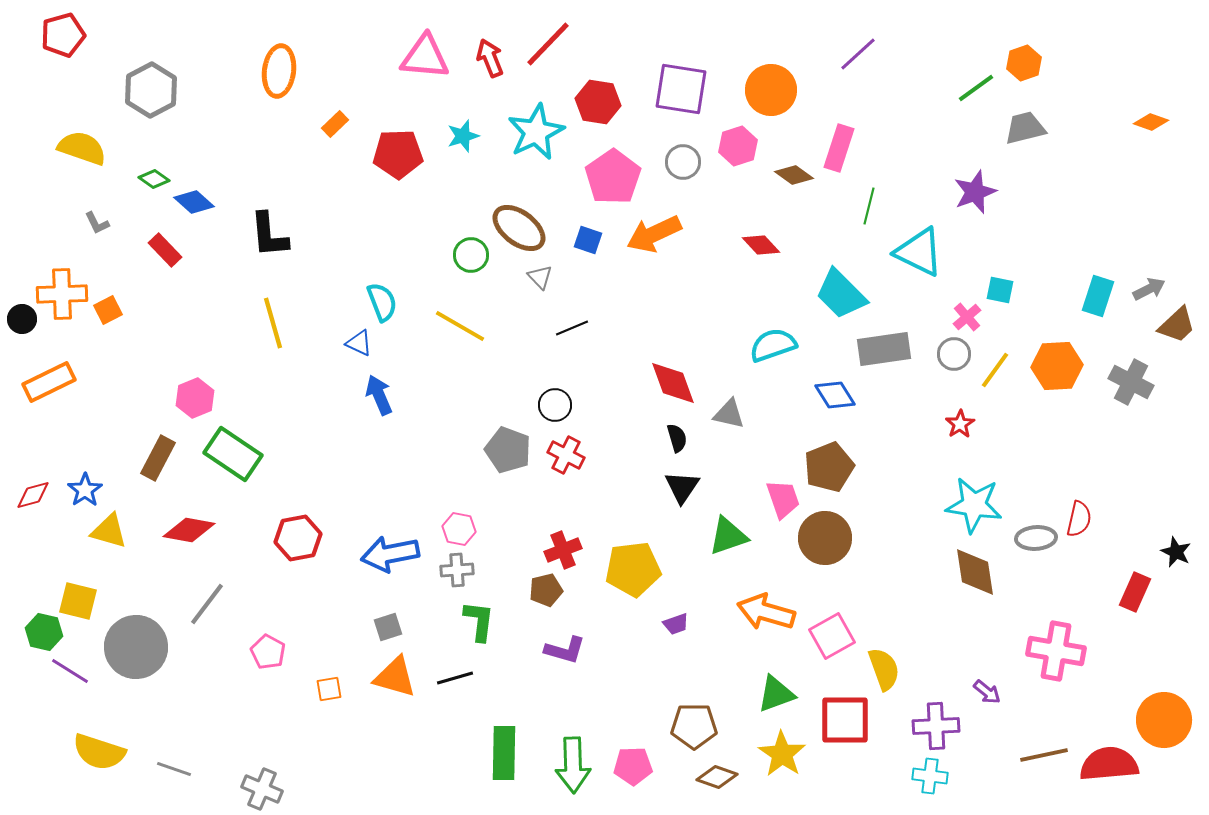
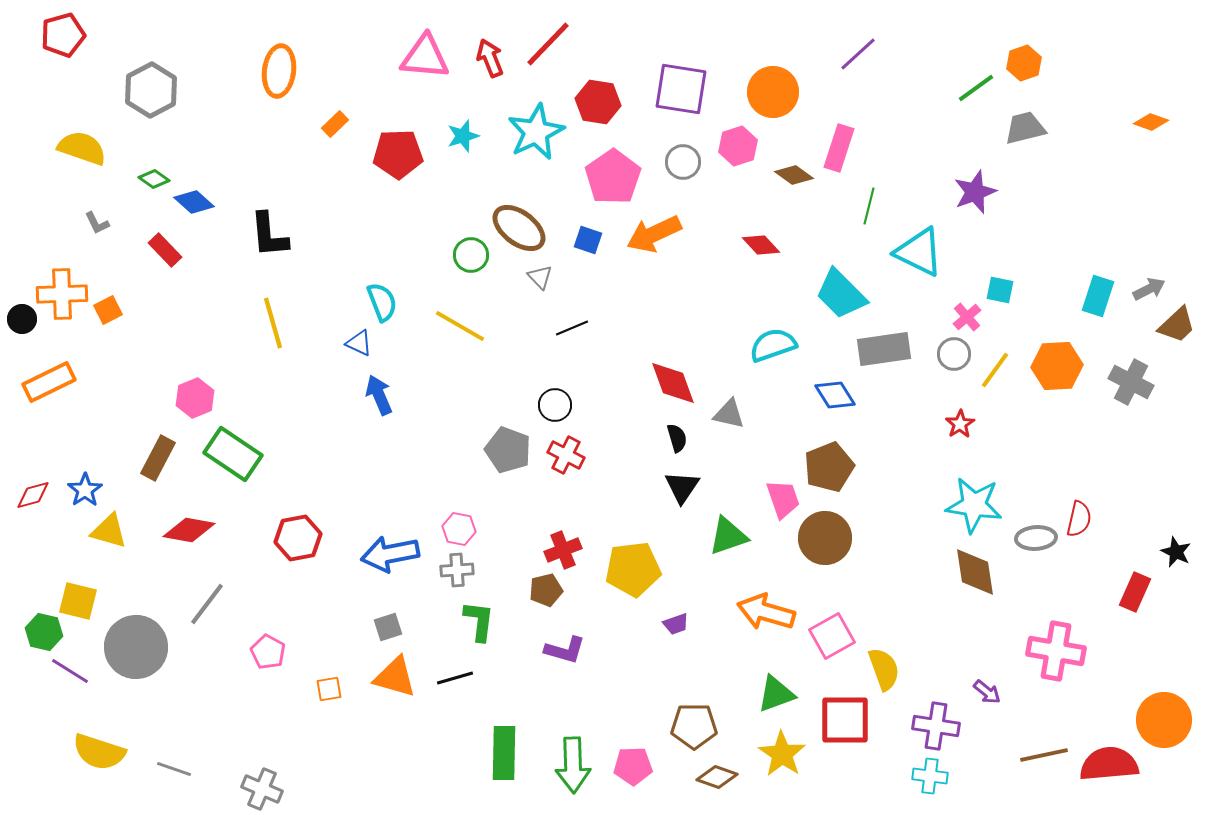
orange circle at (771, 90): moved 2 px right, 2 px down
purple cross at (936, 726): rotated 12 degrees clockwise
